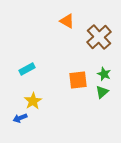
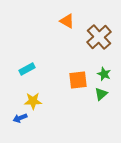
green triangle: moved 1 px left, 2 px down
yellow star: rotated 30 degrees clockwise
